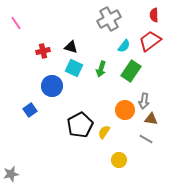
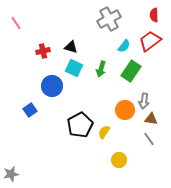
gray line: moved 3 px right; rotated 24 degrees clockwise
